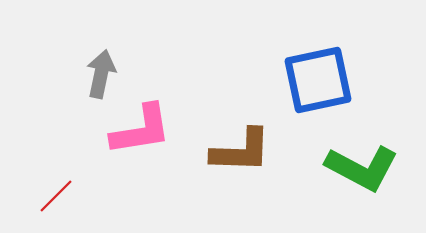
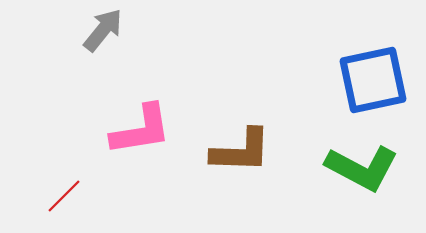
gray arrow: moved 2 px right, 44 px up; rotated 27 degrees clockwise
blue square: moved 55 px right
red line: moved 8 px right
